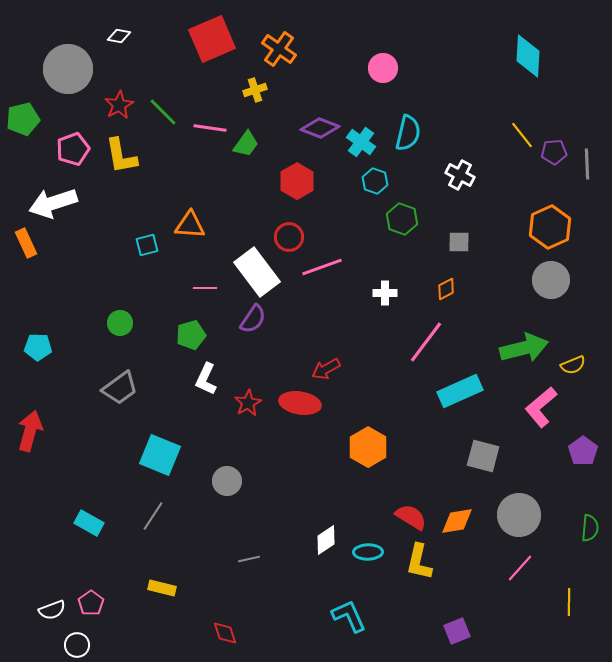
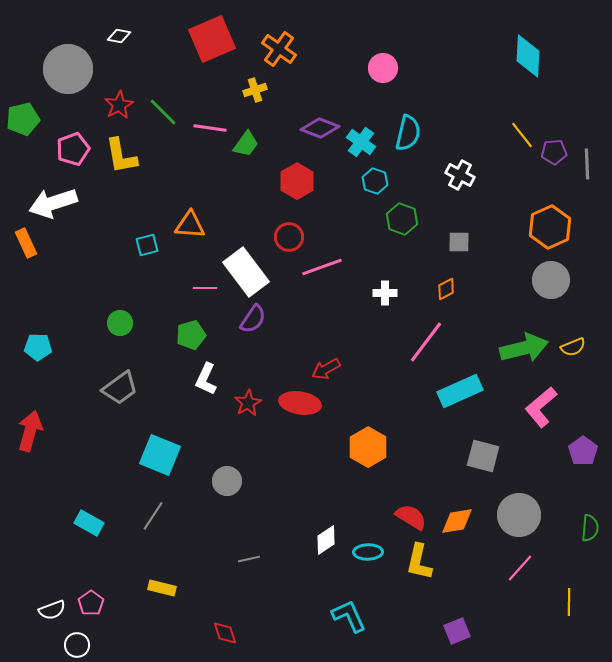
white rectangle at (257, 272): moved 11 px left
yellow semicircle at (573, 365): moved 18 px up
